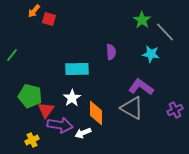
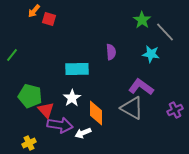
red triangle: rotated 18 degrees counterclockwise
yellow cross: moved 3 px left, 3 px down
